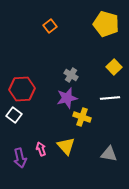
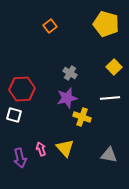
gray cross: moved 1 px left, 2 px up
white square: rotated 21 degrees counterclockwise
yellow triangle: moved 1 px left, 2 px down
gray triangle: moved 1 px down
